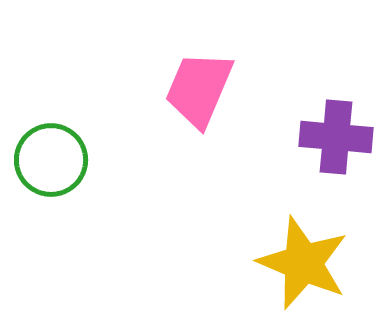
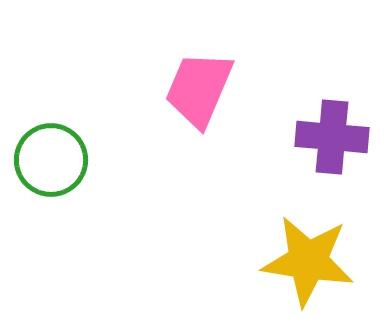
purple cross: moved 4 px left
yellow star: moved 5 px right, 2 px up; rotated 14 degrees counterclockwise
